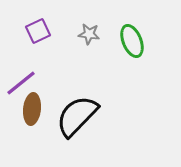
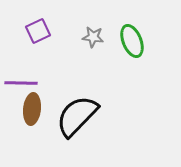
gray star: moved 4 px right, 3 px down
purple line: rotated 40 degrees clockwise
